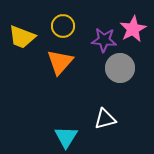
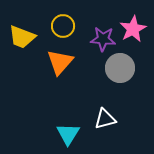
purple star: moved 1 px left, 1 px up
cyan triangle: moved 2 px right, 3 px up
